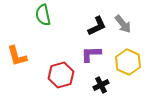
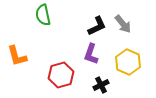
purple L-shape: rotated 70 degrees counterclockwise
